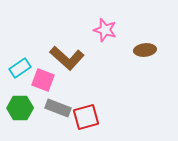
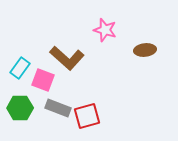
cyan rectangle: rotated 20 degrees counterclockwise
red square: moved 1 px right, 1 px up
